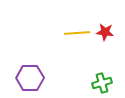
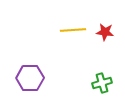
yellow line: moved 4 px left, 3 px up
